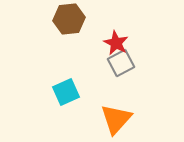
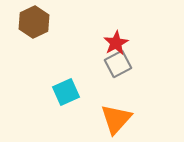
brown hexagon: moved 35 px left, 3 px down; rotated 20 degrees counterclockwise
red star: rotated 15 degrees clockwise
gray square: moved 3 px left, 1 px down
